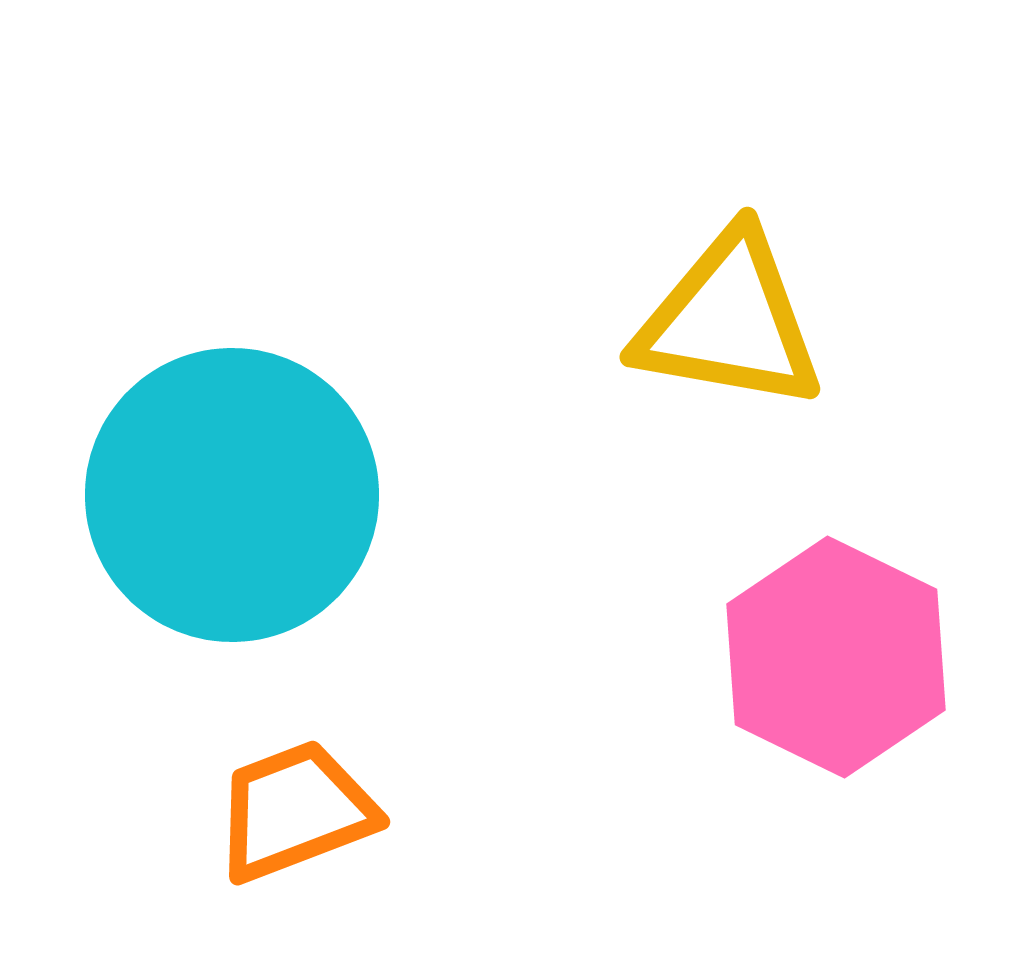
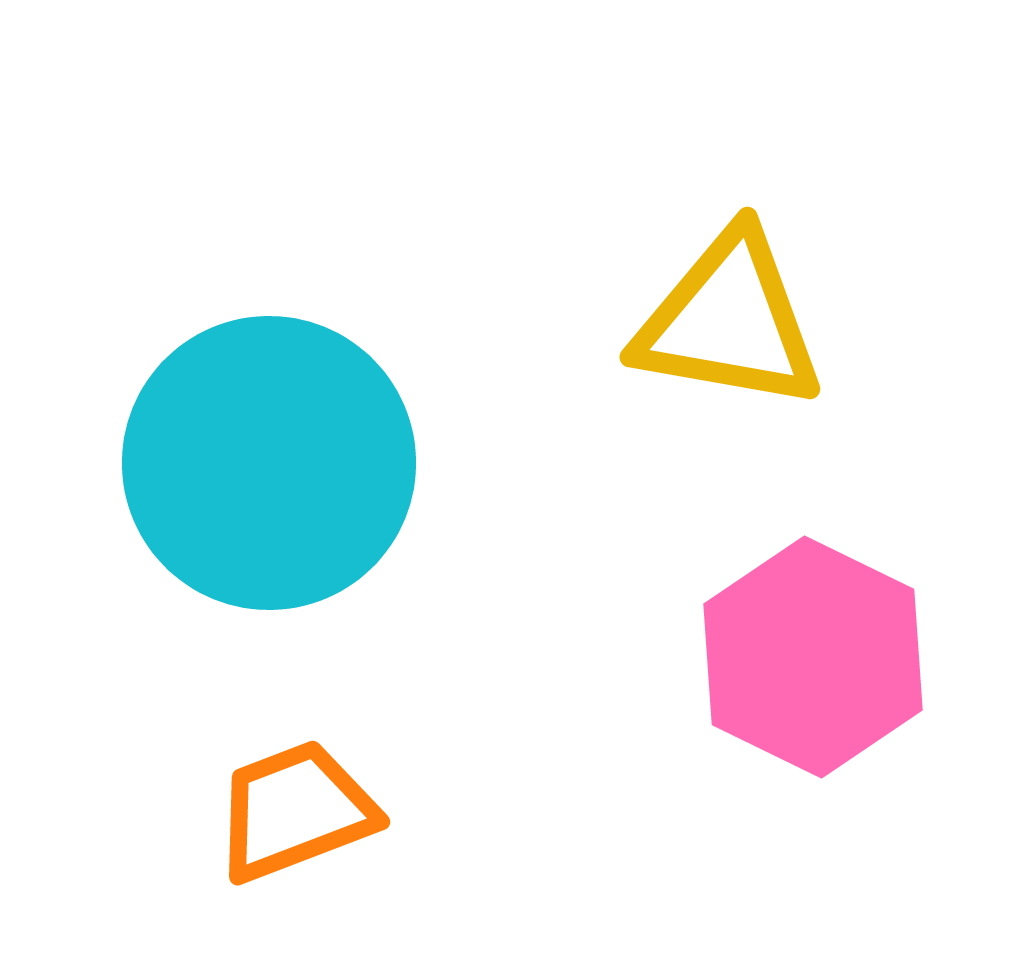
cyan circle: moved 37 px right, 32 px up
pink hexagon: moved 23 px left
